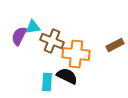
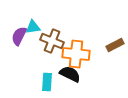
black semicircle: moved 3 px right, 2 px up
